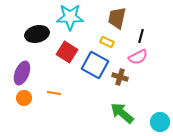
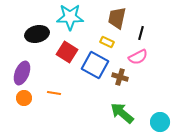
black line: moved 3 px up
